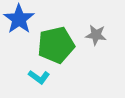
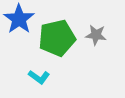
green pentagon: moved 1 px right, 7 px up
